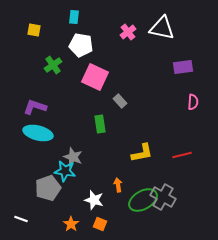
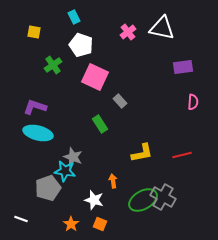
cyan rectangle: rotated 32 degrees counterclockwise
yellow square: moved 2 px down
white pentagon: rotated 10 degrees clockwise
green rectangle: rotated 24 degrees counterclockwise
orange arrow: moved 5 px left, 4 px up
